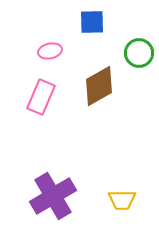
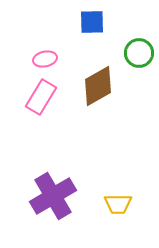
pink ellipse: moved 5 px left, 8 px down
brown diamond: moved 1 px left
pink rectangle: rotated 8 degrees clockwise
yellow trapezoid: moved 4 px left, 4 px down
